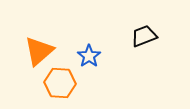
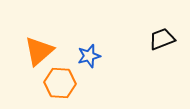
black trapezoid: moved 18 px right, 3 px down
blue star: rotated 20 degrees clockwise
